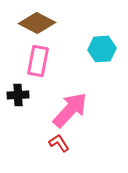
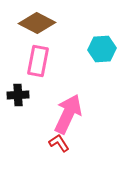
pink arrow: moved 2 px left, 4 px down; rotated 18 degrees counterclockwise
